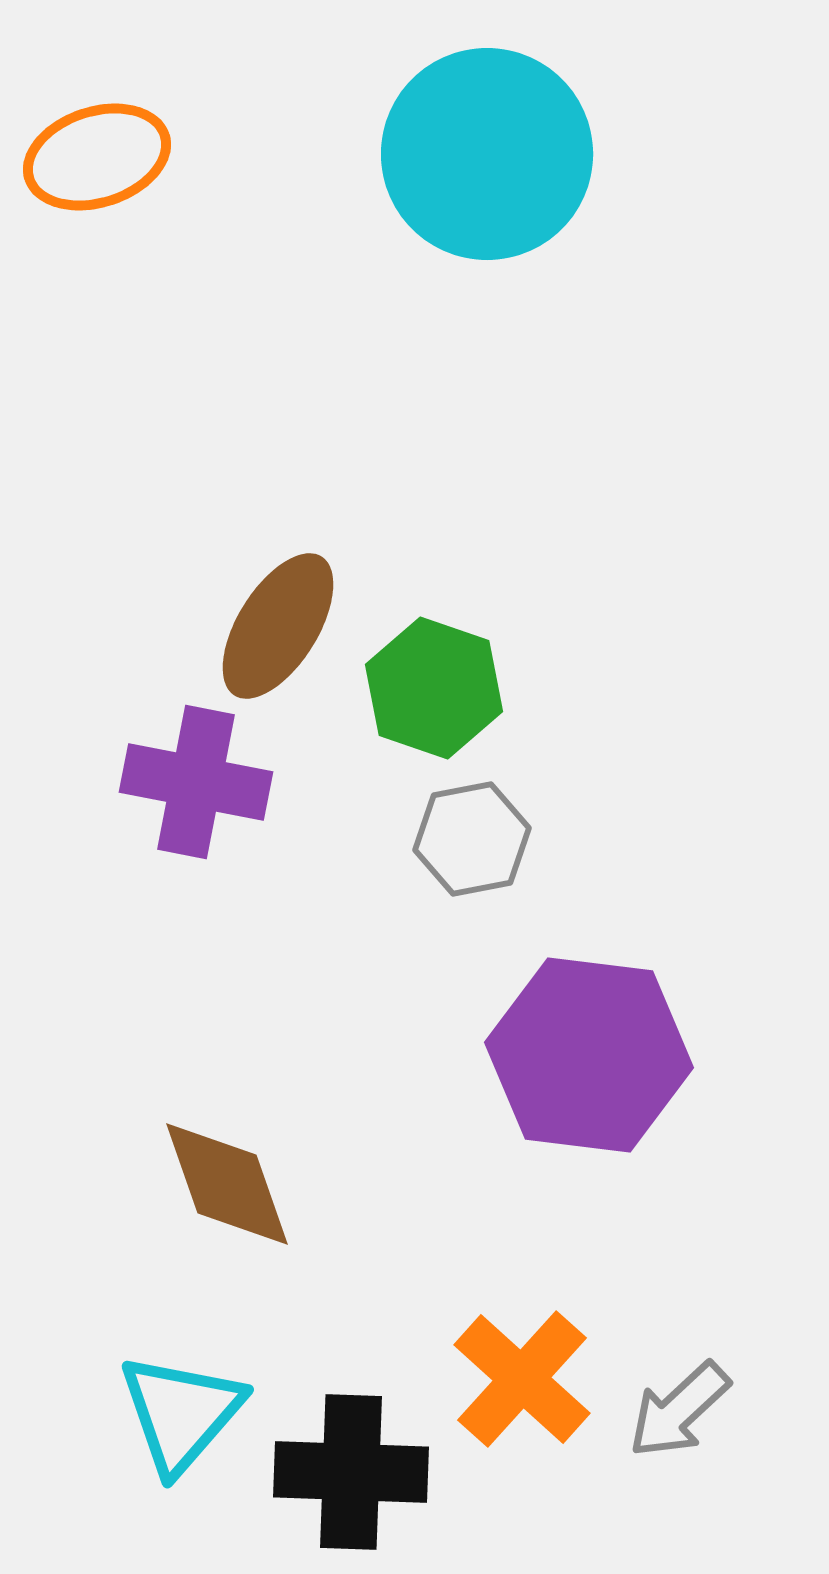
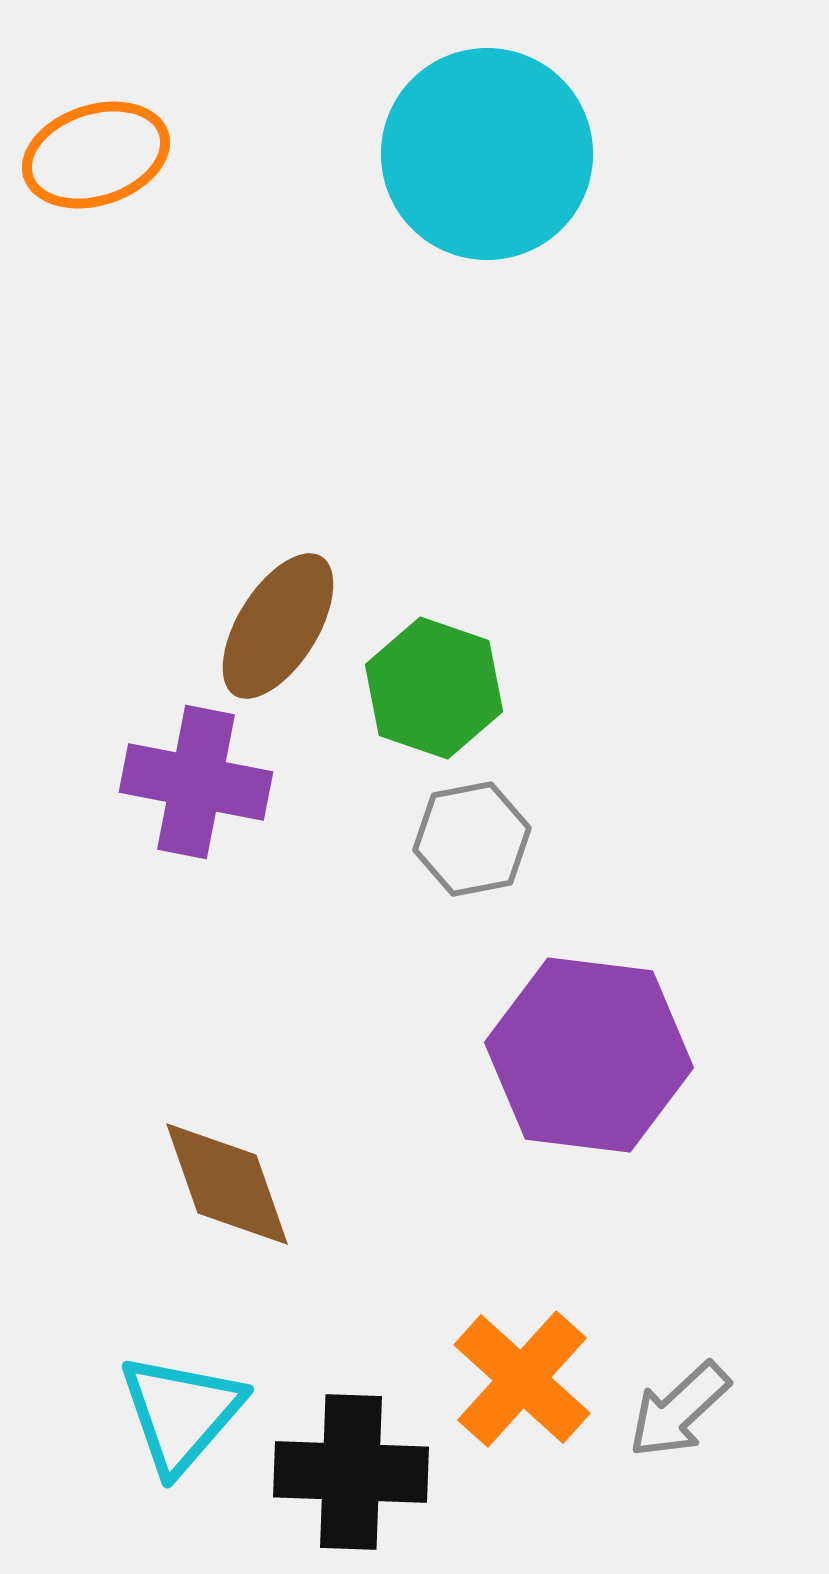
orange ellipse: moved 1 px left, 2 px up
